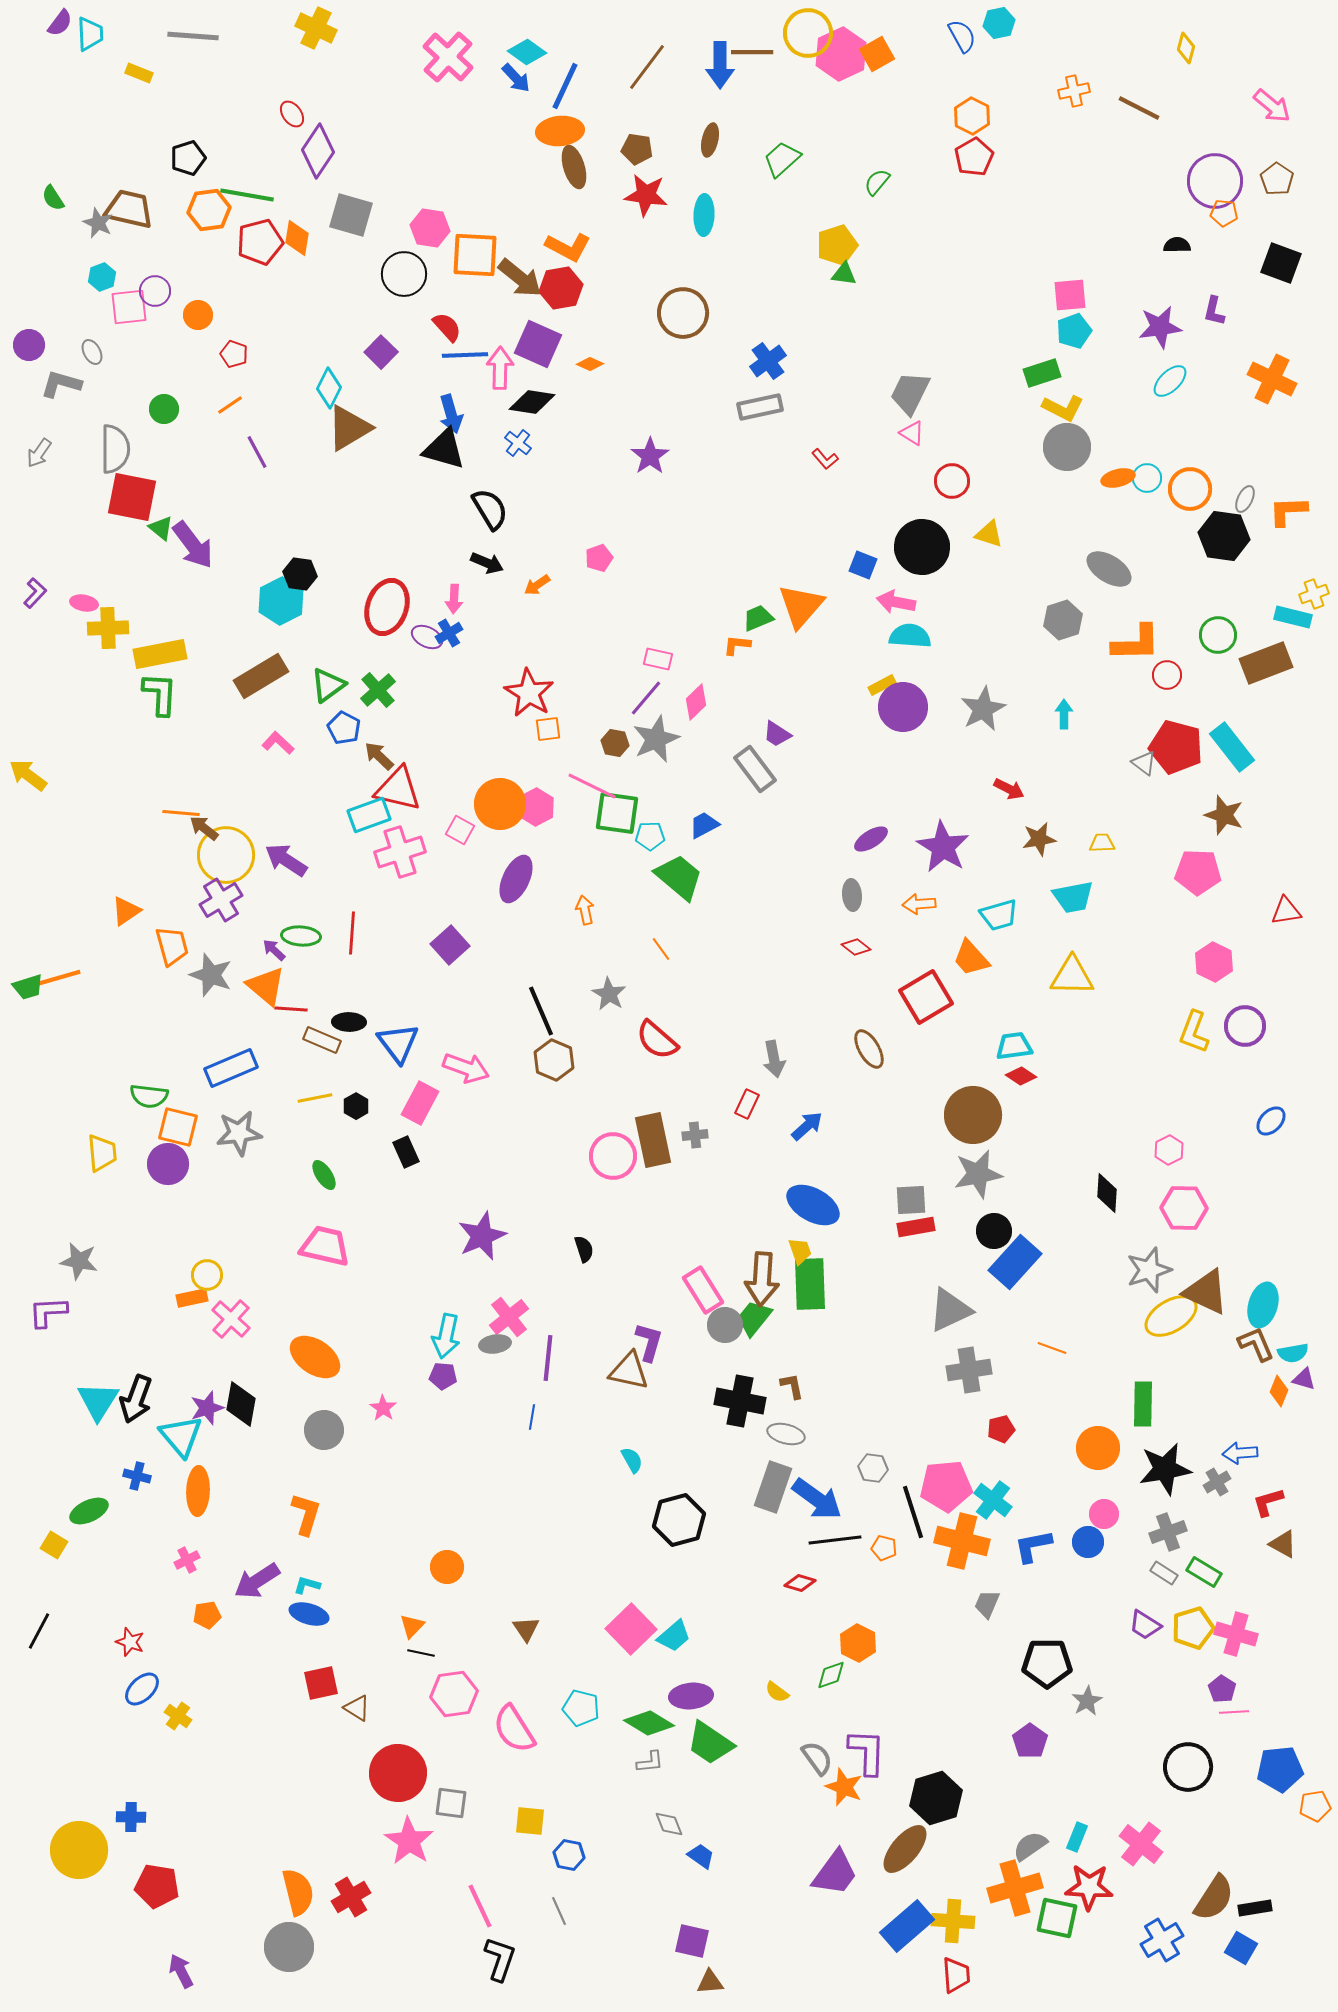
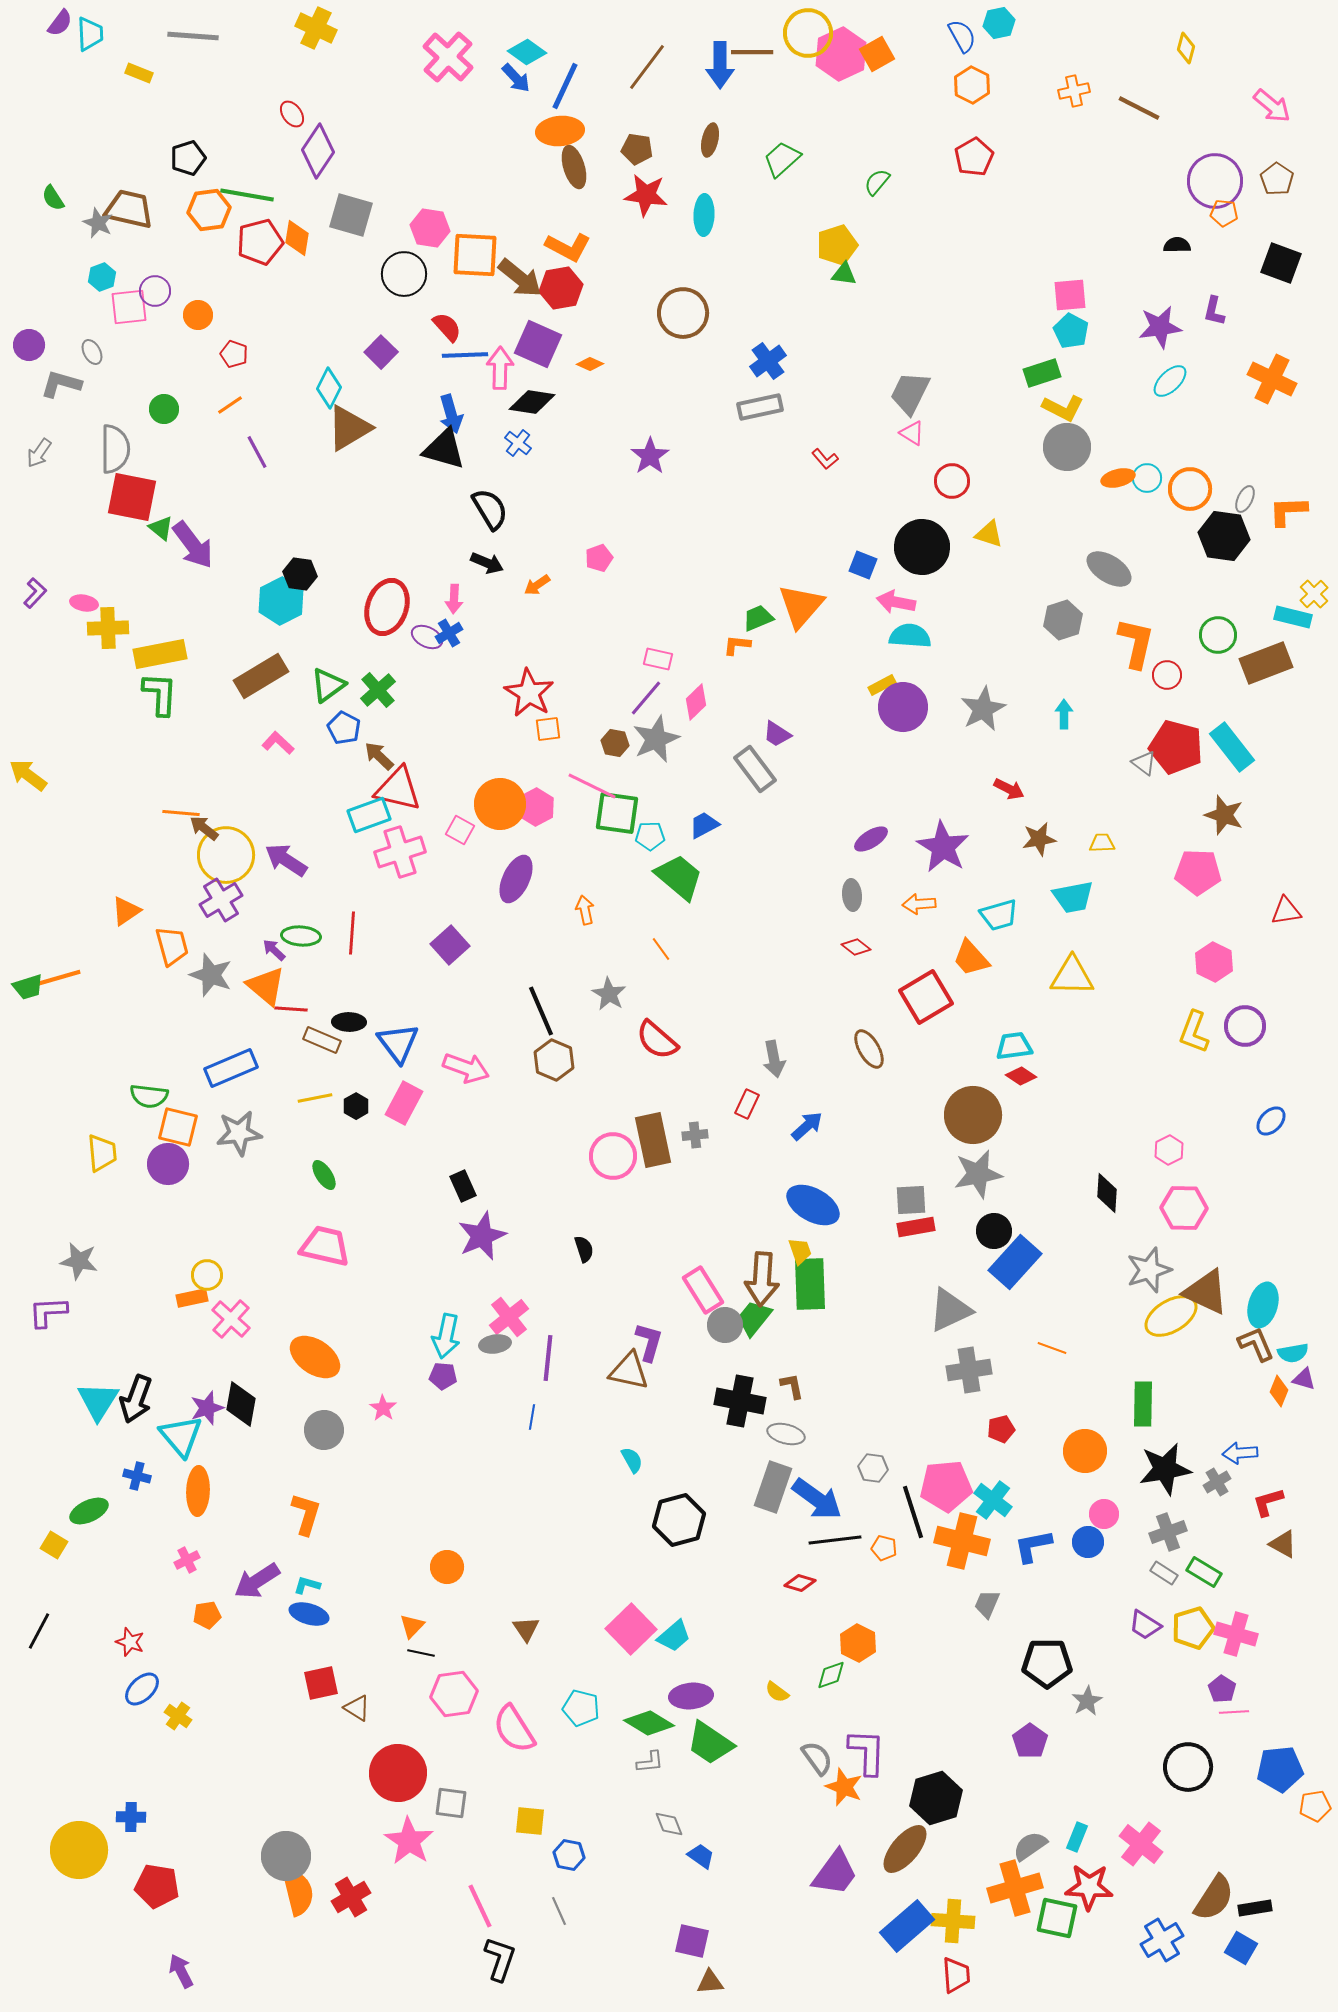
orange hexagon at (972, 116): moved 31 px up
cyan pentagon at (1074, 331): moved 3 px left; rotated 24 degrees counterclockwise
yellow cross at (1314, 594): rotated 24 degrees counterclockwise
orange L-shape at (1136, 643): rotated 76 degrees counterclockwise
pink rectangle at (420, 1103): moved 16 px left
black rectangle at (406, 1152): moved 57 px right, 34 px down
orange circle at (1098, 1448): moved 13 px left, 3 px down
gray circle at (289, 1947): moved 3 px left, 91 px up
